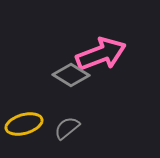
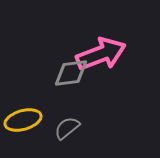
gray diamond: moved 2 px up; rotated 39 degrees counterclockwise
yellow ellipse: moved 1 px left, 4 px up
